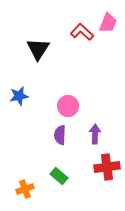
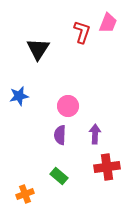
red L-shape: rotated 65 degrees clockwise
orange cross: moved 5 px down
